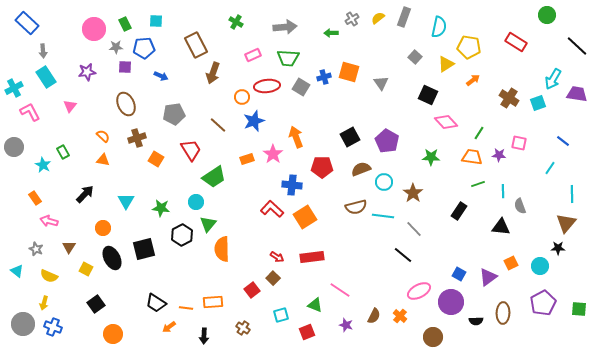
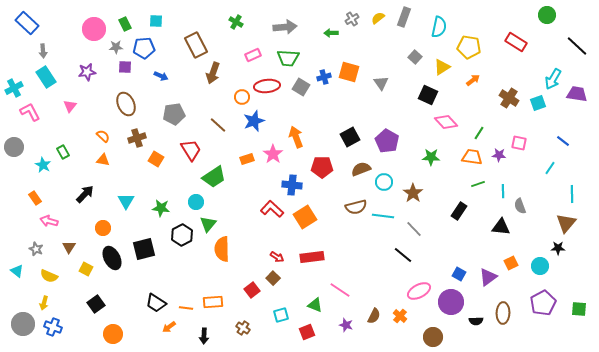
yellow triangle at (446, 64): moved 4 px left, 3 px down
